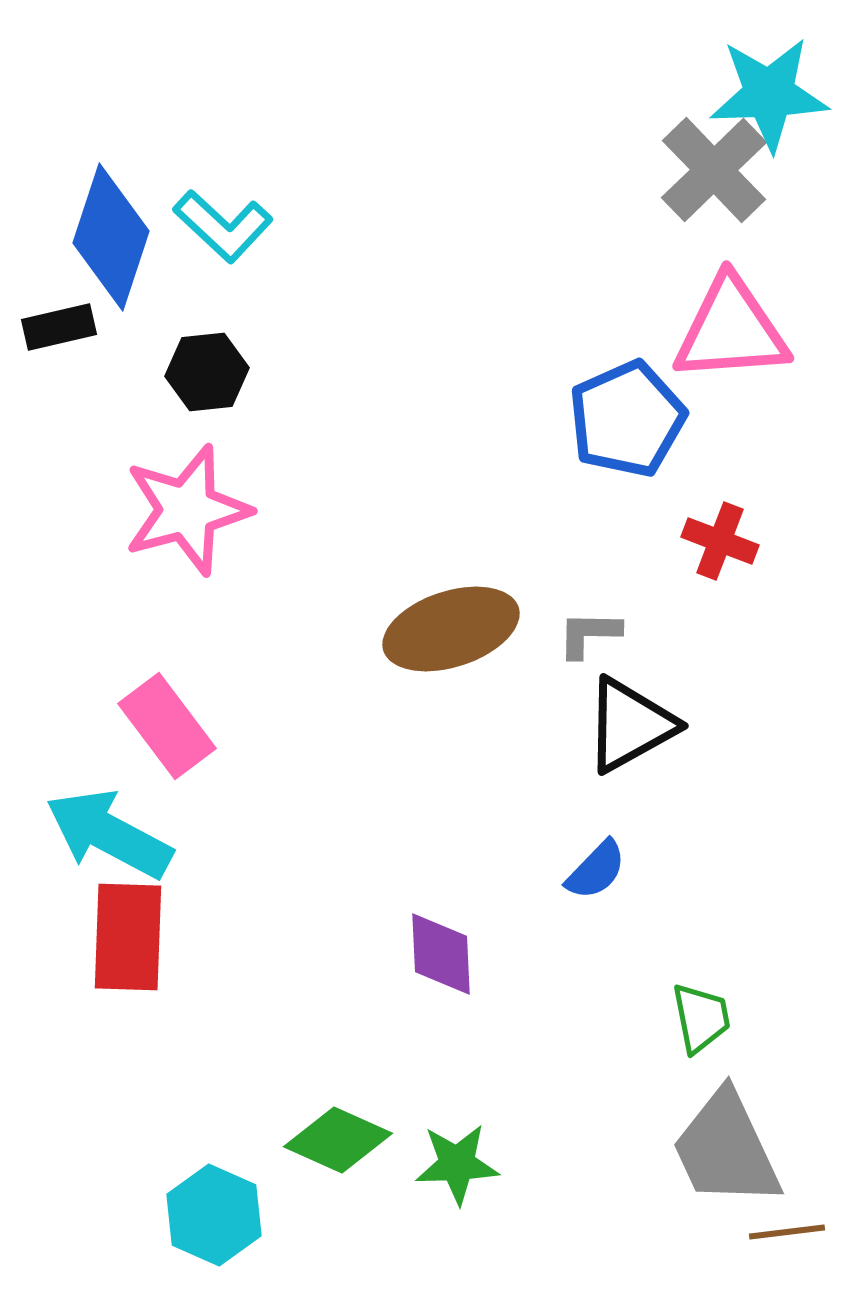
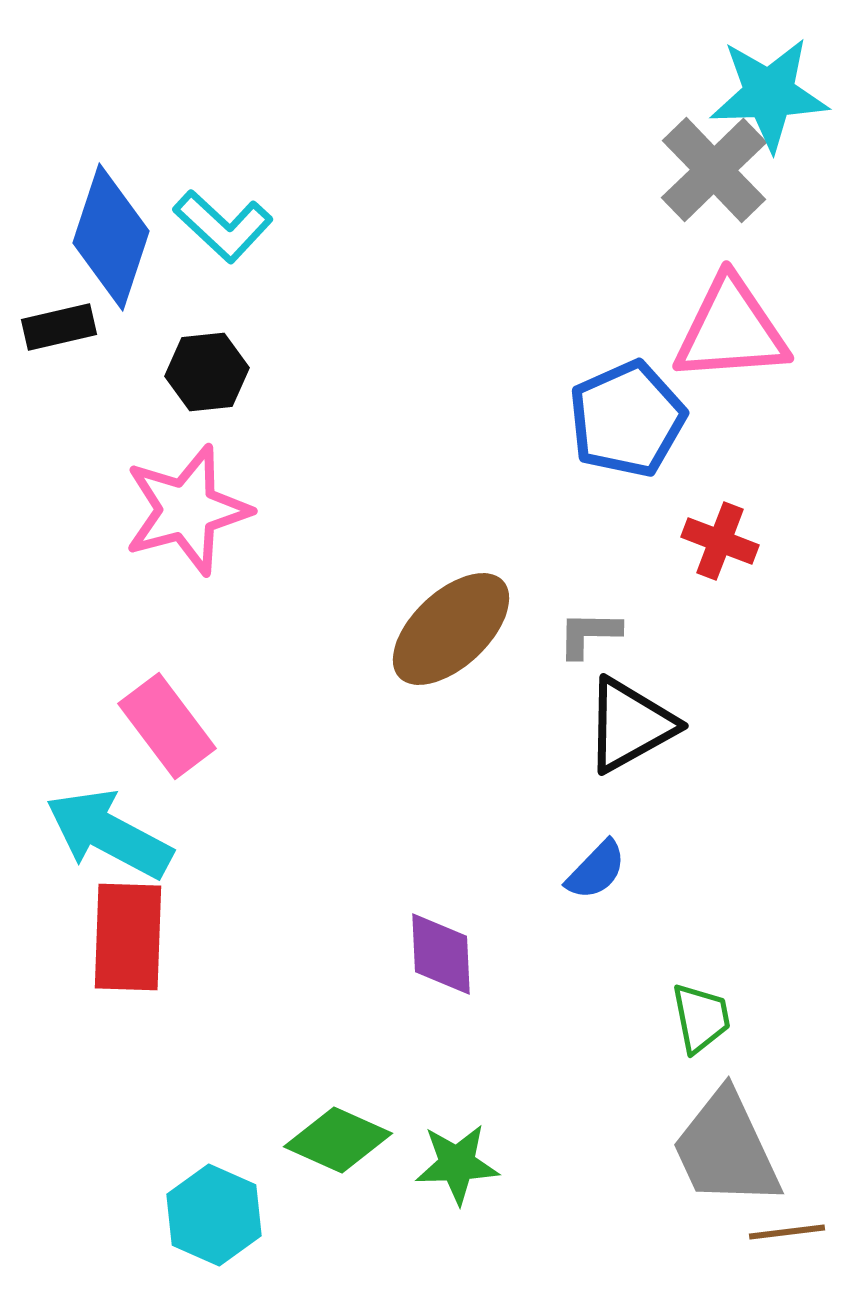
brown ellipse: rotated 25 degrees counterclockwise
